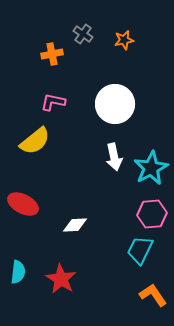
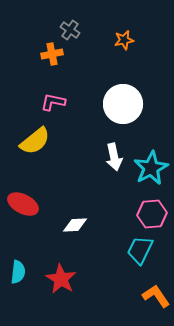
gray cross: moved 13 px left, 4 px up
white circle: moved 8 px right
orange L-shape: moved 3 px right, 1 px down
